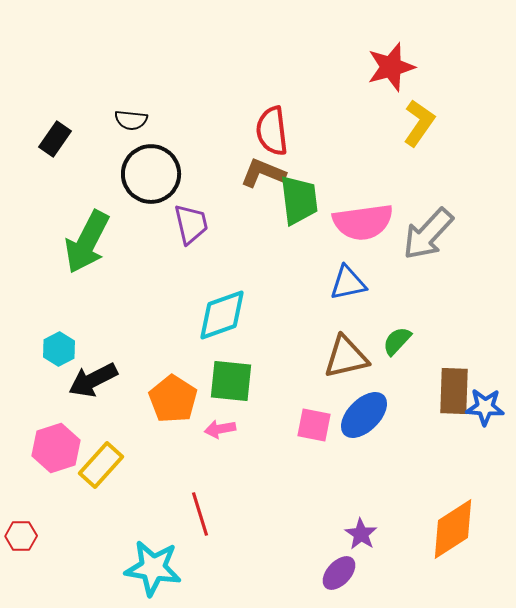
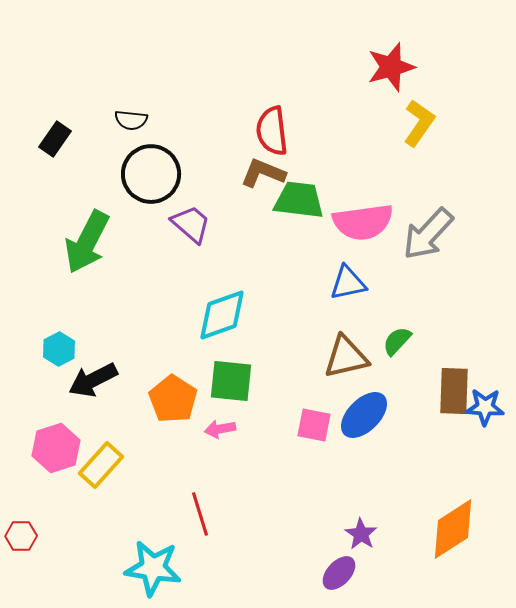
green trapezoid: rotated 76 degrees counterclockwise
purple trapezoid: rotated 36 degrees counterclockwise
